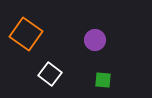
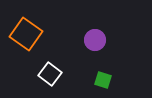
green square: rotated 12 degrees clockwise
